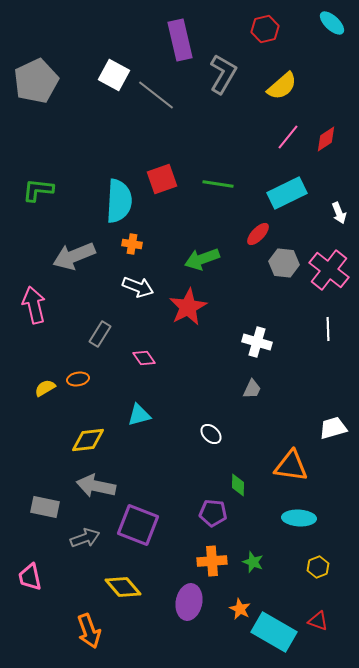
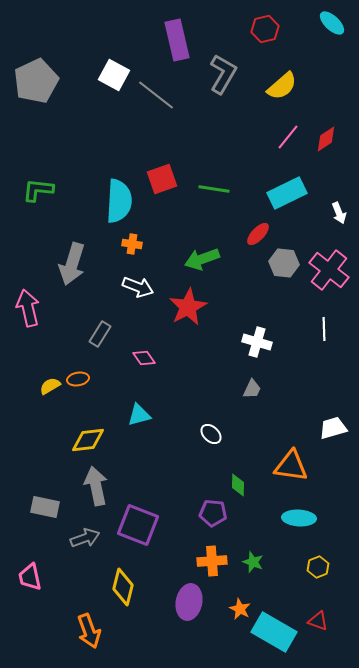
purple rectangle at (180, 40): moved 3 px left
green line at (218, 184): moved 4 px left, 5 px down
gray arrow at (74, 256): moved 2 px left, 8 px down; rotated 51 degrees counterclockwise
pink arrow at (34, 305): moved 6 px left, 3 px down
white line at (328, 329): moved 4 px left
yellow semicircle at (45, 388): moved 5 px right, 2 px up
gray arrow at (96, 486): rotated 66 degrees clockwise
yellow diamond at (123, 587): rotated 54 degrees clockwise
